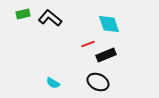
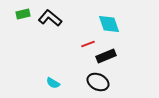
black rectangle: moved 1 px down
